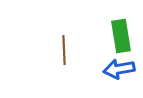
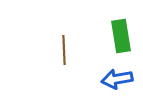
blue arrow: moved 2 px left, 10 px down
